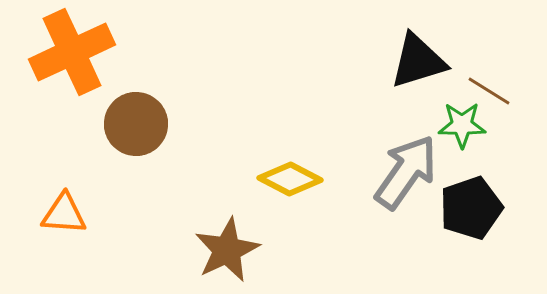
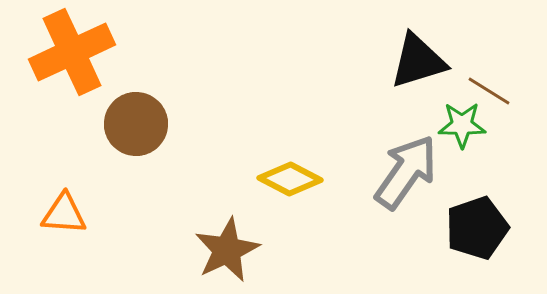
black pentagon: moved 6 px right, 20 px down
